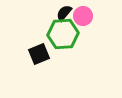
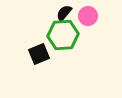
pink circle: moved 5 px right
green hexagon: moved 1 px down
